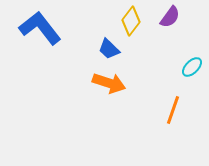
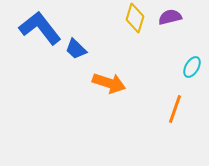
purple semicircle: rotated 140 degrees counterclockwise
yellow diamond: moved 4 px right, 3 px up; rotated 20 degrees counterclockwise
blue trapezoid: moved 33 px left
cyan ellipse: rotated 15 degrees counterclockwise
orange line: moved 2 px right, 1 px up
